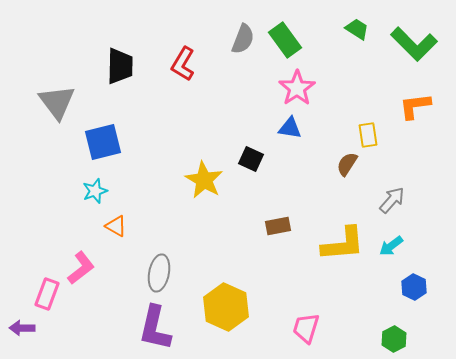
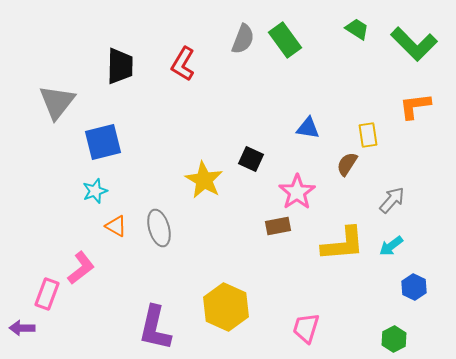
pink star: moved 104 px down
gray triangle: rotated 15 degrees clockwise
blue triangle: moved 18 px right
gray ellipse: moved 45 px up; rotated 27 degrees counterclockwise
